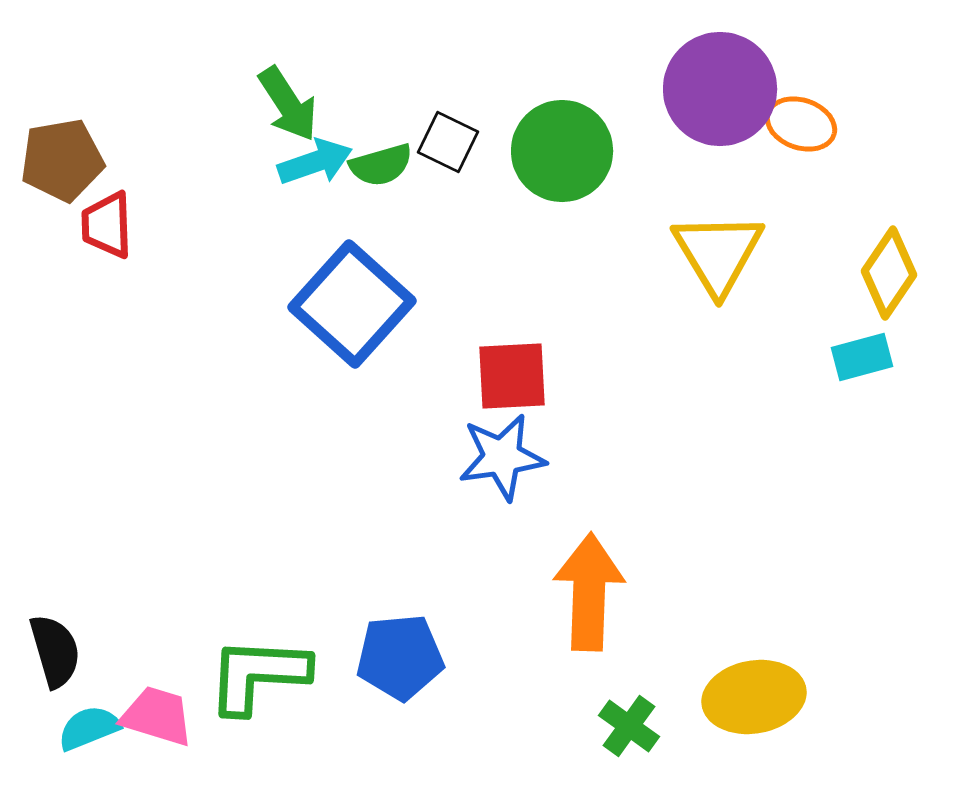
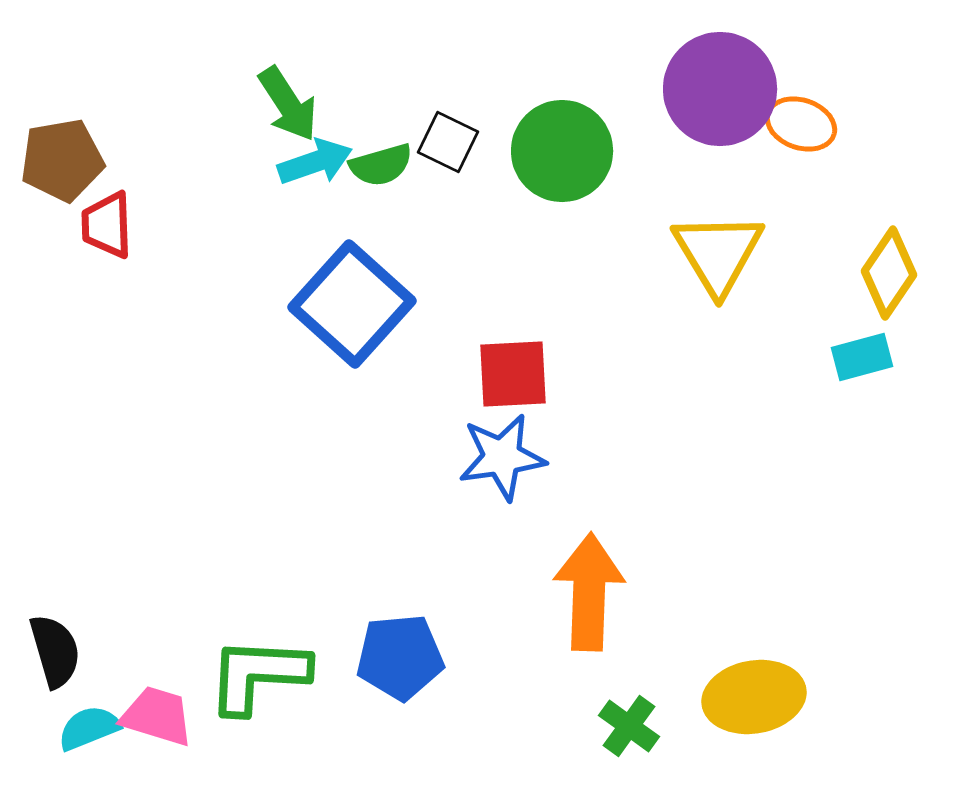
red square: moved 1 px right, 2 px up
